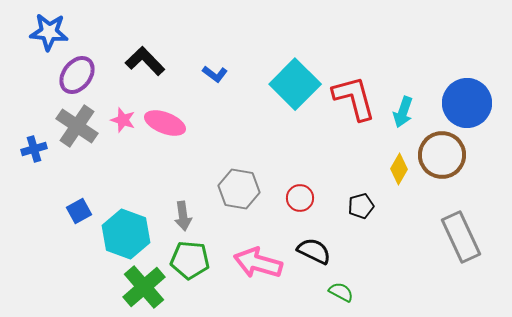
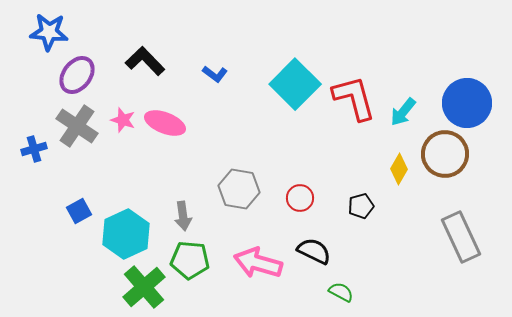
cyan arrow: rotated 20 degrees clockwise
brown circle: moved 3 px right, 1 px up
cyan hexagon: rotated 15 degrees clockwise
